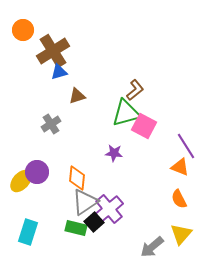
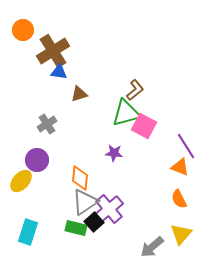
blue triangle: rotated 24 degrees clockwise
brown triangle: moved 2 px right, 2 px up
gray cross: moved 4 px left
purple circle: moved 12 px up
orange diamond: moved 3 px right
